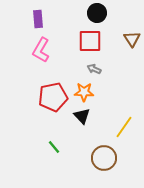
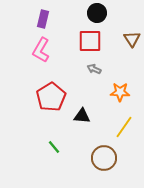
purple rectangle: moved 5 px right; rotated 18 degrees clockwise
orange star: moved 36 px right
red pentagon: moved 2 px left; rotated 20 degrees counterclockwise
black triangle: rotated 42 degrees counterclockwise
